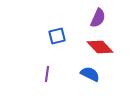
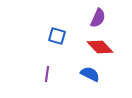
blue square: rotated 30 degrees clockwise
